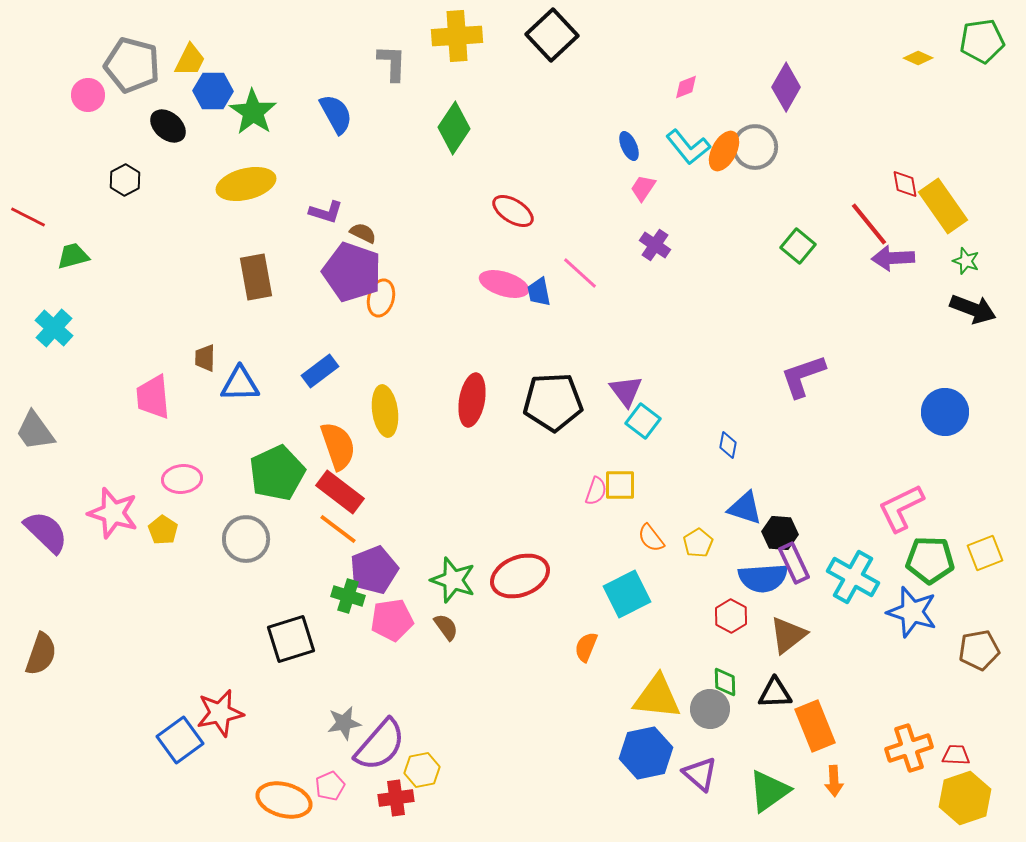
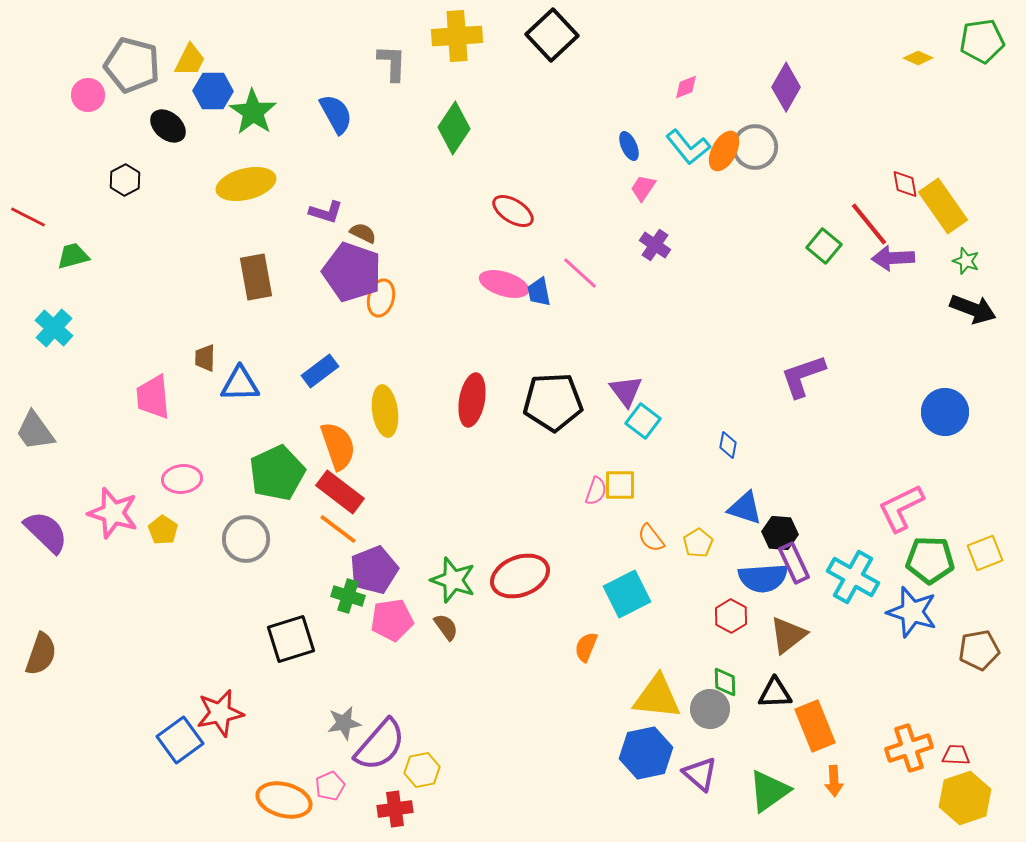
green square at (798, 246): moved 26 px right
red cross at (396, 798): moved 1 px left, 11 px down
